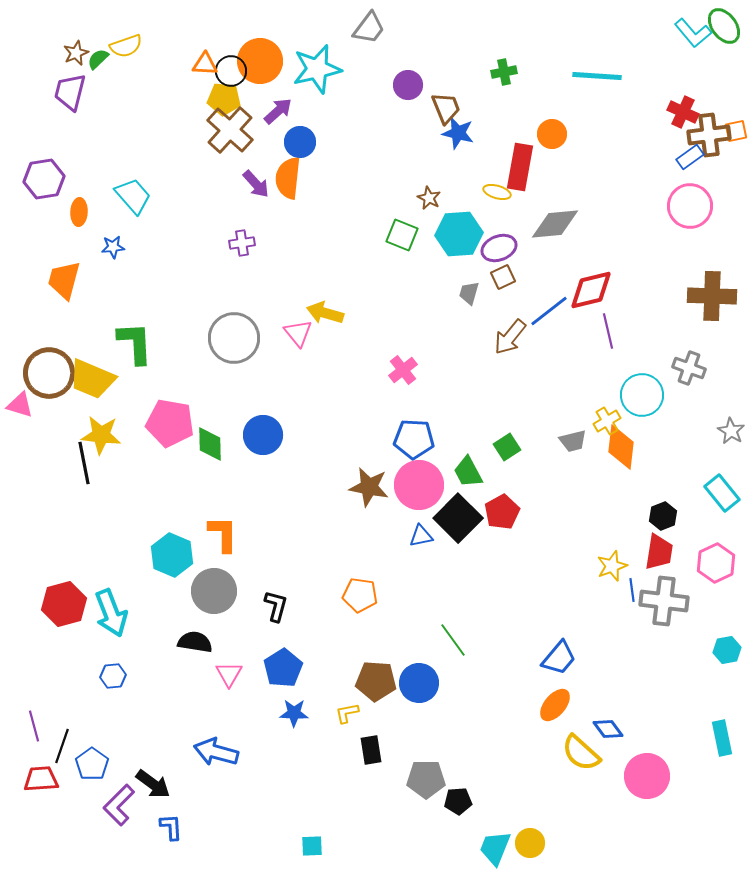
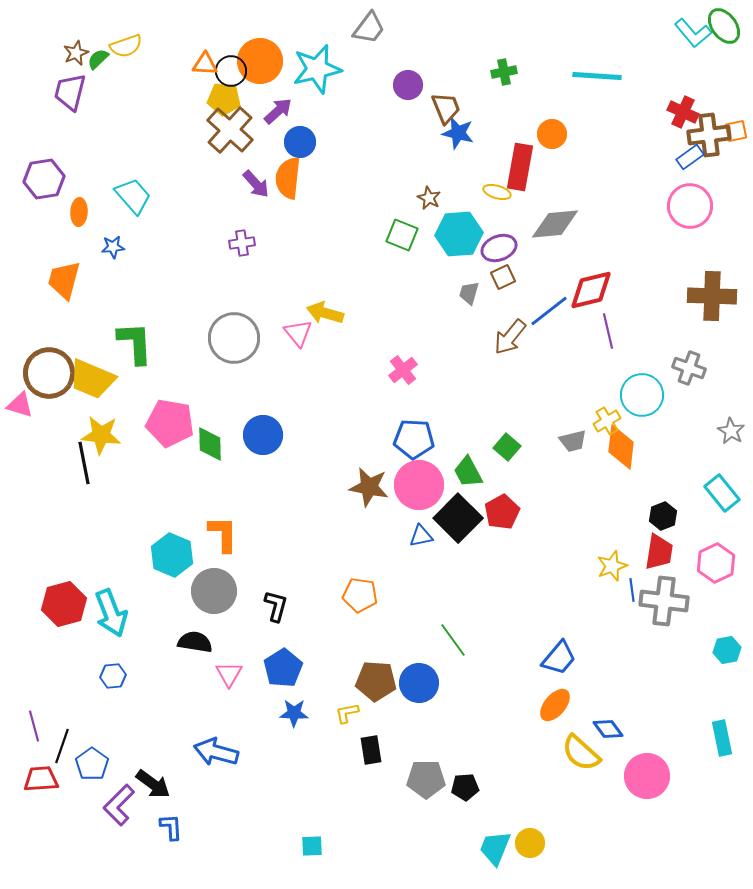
green square at (507, 447): rotated 16 degrees counterclockwise
black pentagon at (458, 801): moved 7 px right, 14 px up
